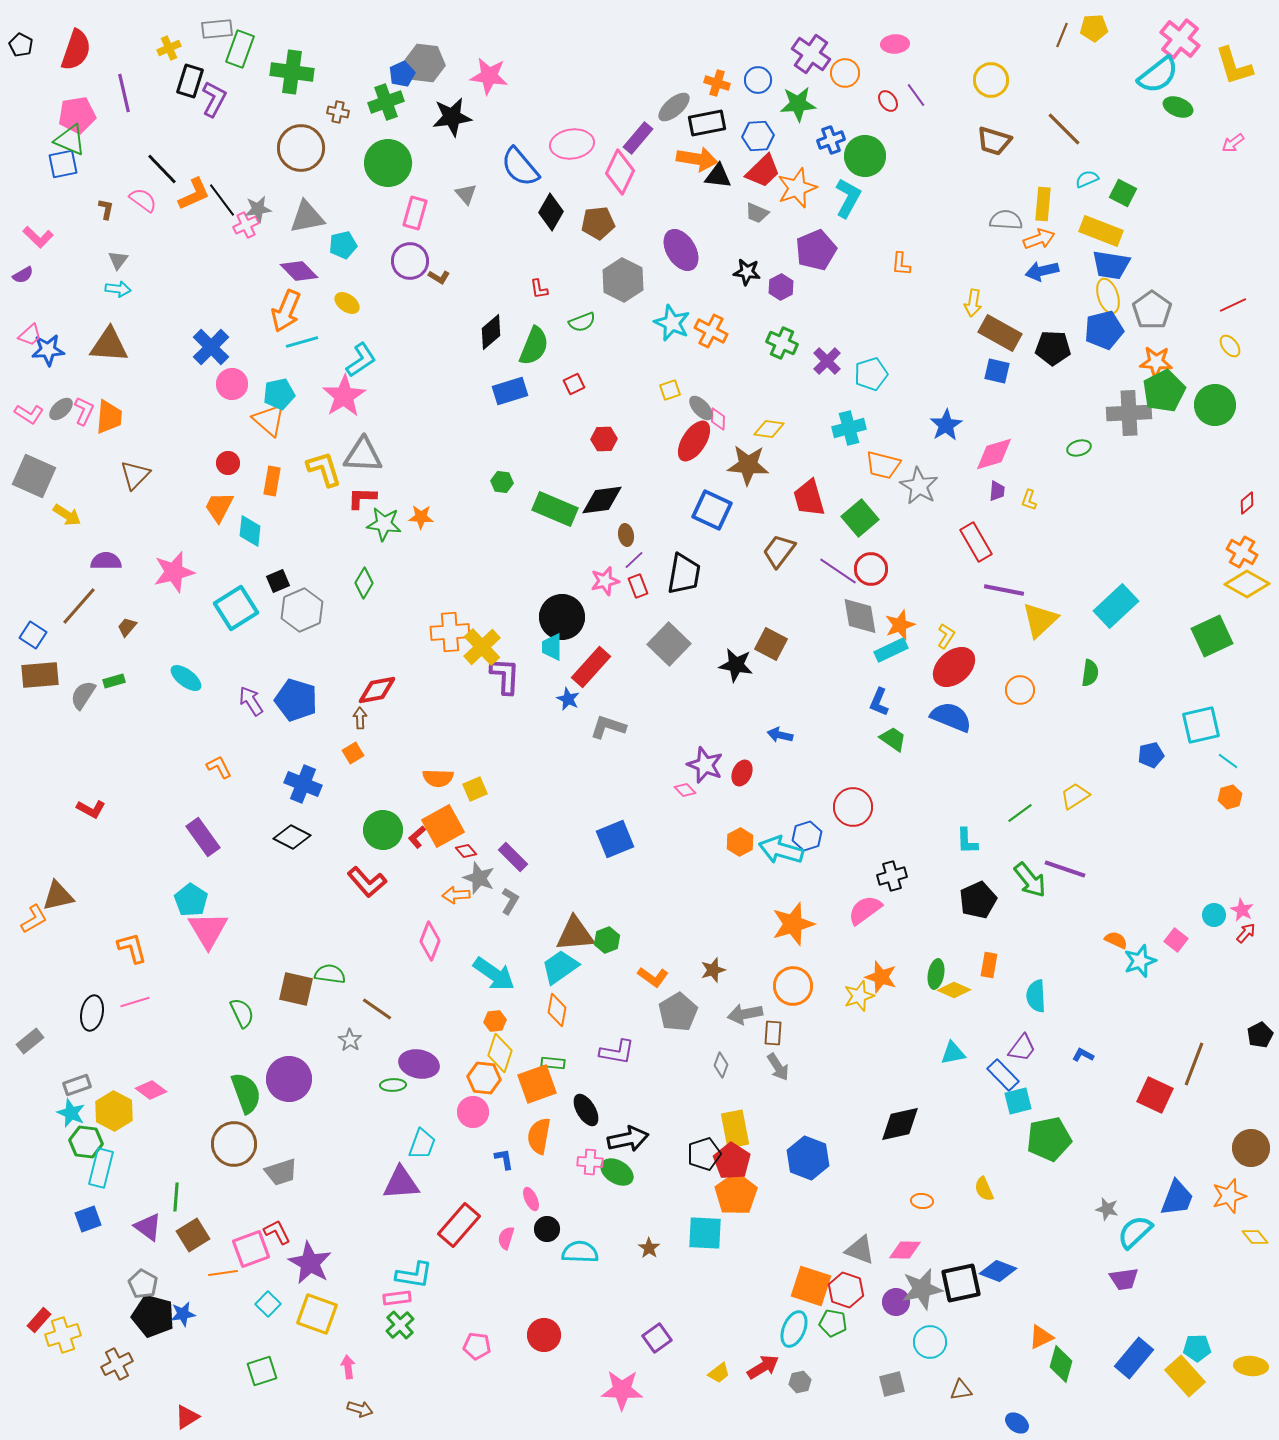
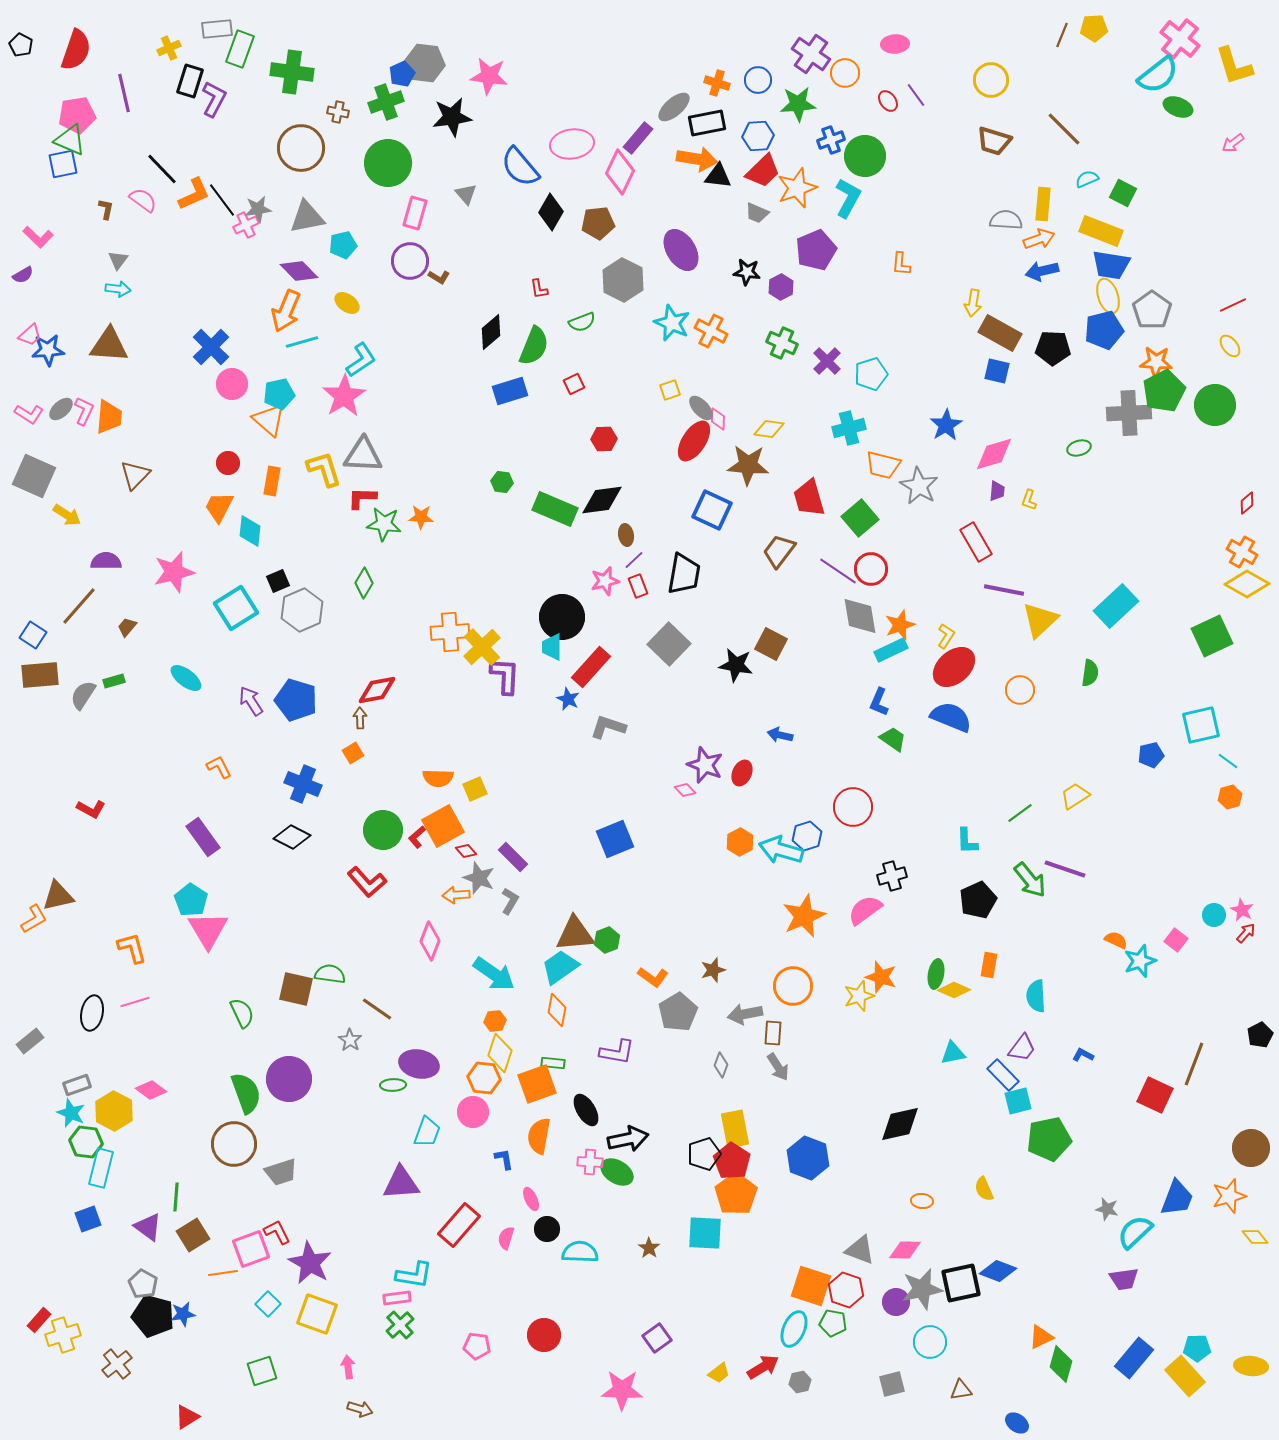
orange star at (793, 924): moved 11 px right, 8 px up; rotated 6 degrees counterclockwise
cyan trapezoid at (422, 1144): moved 5 px right, 12 px up
brown cross at (117, 1364): rotated 12 degrees counterclockwise
